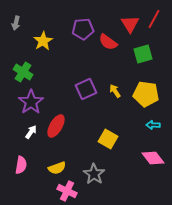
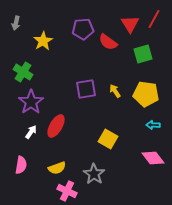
purple square: rotated 15 degrees clockwise
